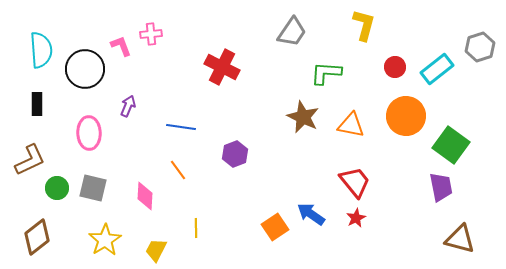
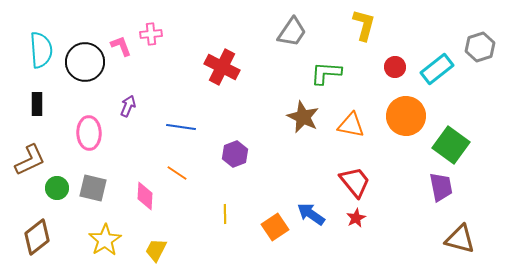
black circle: moved 7 px up
orange line: moved 1 px left, 3 px down; rotated 20 degrees counterclockwise
yellow line: moved 29 px right, 14 px up
